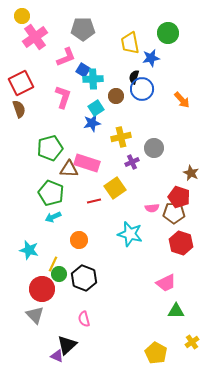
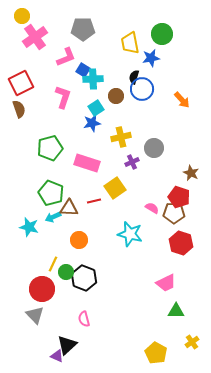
green circle at (168, 33): moved 6 px left, 1 px down
brown triangle at (69, 169): moved 39 px down
pink semicircle at (152, 208): rotated 144 degrees counterclockwise
cyan star at (29, 250): moved 23 px up
green circle at (59, 274): moved 7 px right, 2 px up
